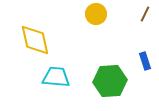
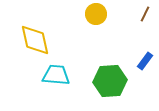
blue rectangle: rotated 54 degrees clockwise
cyan trapezoid: moved 2 px up
